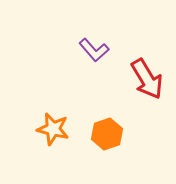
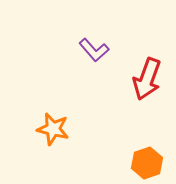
red arrow: rotated 51 degrees clockwise
orange hexagon: moved 40 px right, 29 px down
